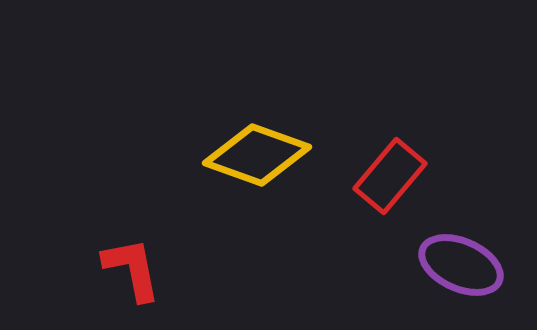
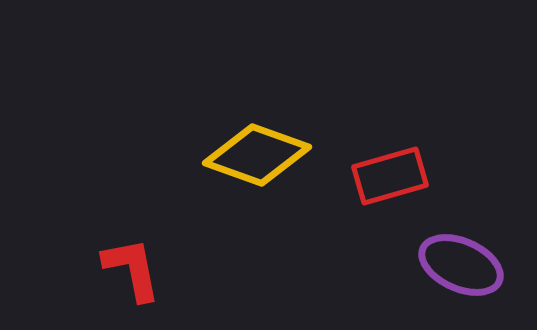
red rectangle: rotated 34 degrees clockwise
